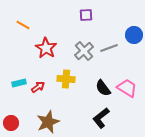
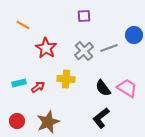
purple square: moved 2 px left, 1 px down
red circle: moved 6 px right, 2 px up
